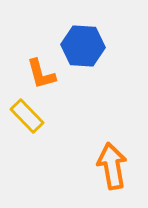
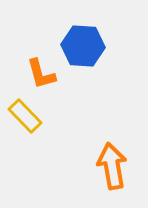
yellow rectangle: moved 2 px left
